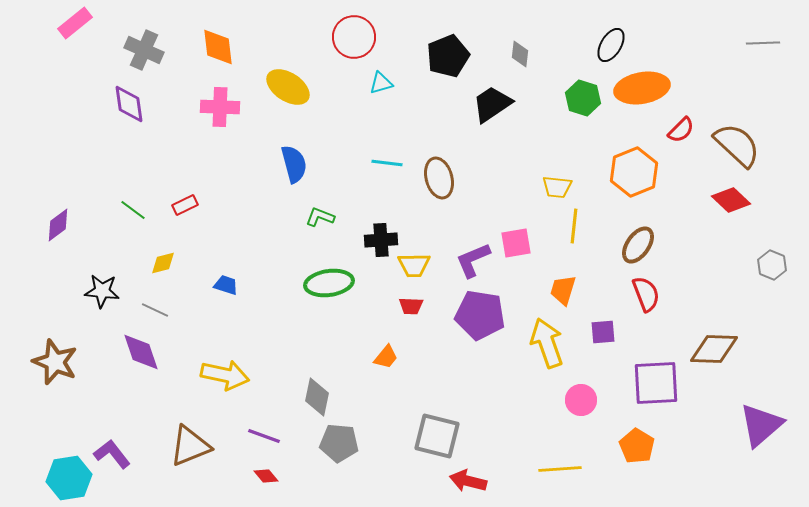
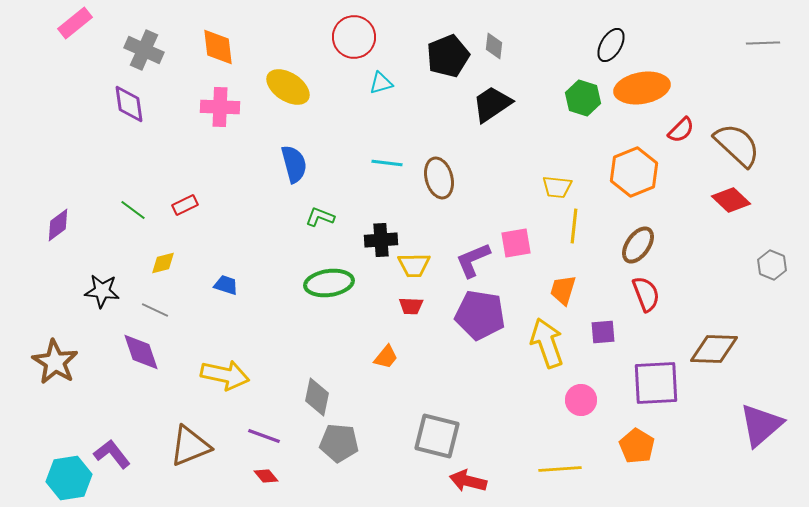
gray diamond at (520, 54): moved 26 px left, 8 px up
brown star at (55, 362): rotated 9 degrees clockwise
